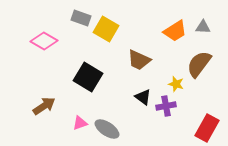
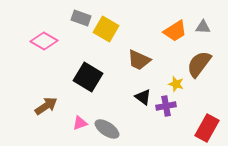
brown arrow: moved 2 px right
